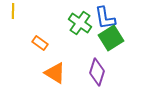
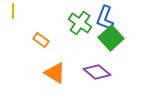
blue L-shape: rotated 30 degrees clockwise
green square: rotated 10 degrees counterclockwise
orange rectangle: moved 1 px right, 3 px up
purple diamond: rotated 68 degrees counterclockwise
